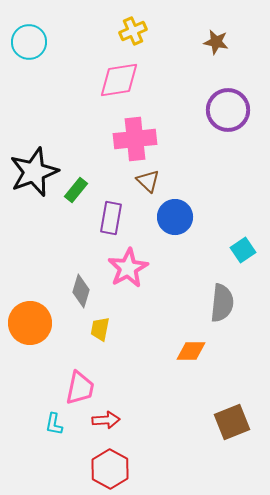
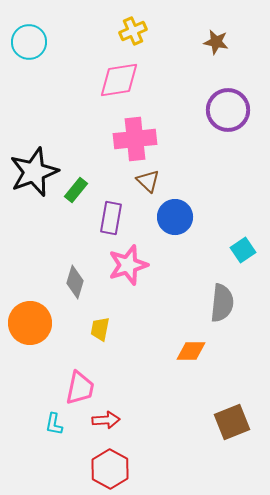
pink star: moved 3 px up; rotated 12 degrees clockwise
gray diamond: moved 6 px left, 9 px up
